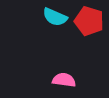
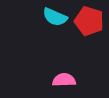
pink semicircle: rotated 10 degrees counterclockwise
